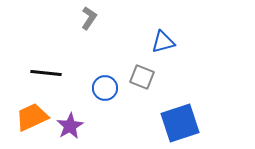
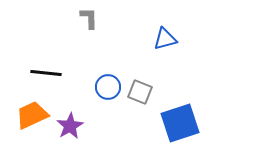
gray L-shape: rotated 35 degrees counterclockwise
blue triangle: moved 2 px right, 3 px up
gray square: moved 2 px left, 15 px down
blue circle: moved 3 px right, 1 px up
orange trapezoid: moved 2 px up
